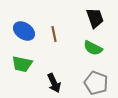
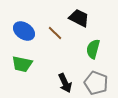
black trapezoid: moved 16 px left; rotated 45 degrees counterclockwise
brown line: moved 1 px right, 1 px up; rotated 35 degrees counterclockwise
green semicircle: moved 1 px down; rotated 78 degrees clockwise
black arrow: moved 11 px right
